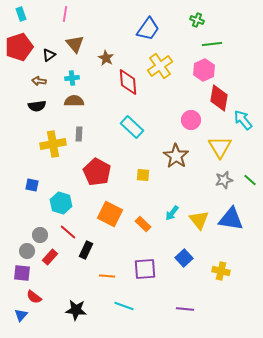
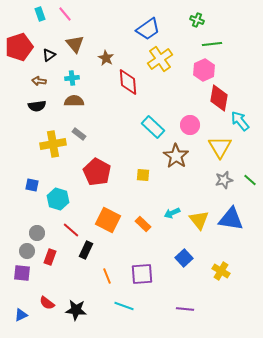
cyan rectangle at (21, 14): moved 19 px right
pink line at (65, 14): rotated 49 degrees counterclockwise
blue trapezoid at (148, 29): rotated 20 degrees clockwise
yellow cross at (160, 66): moved 7 px up
pink circle at (191, 120): moved 1 px left, 5 px down
cyan arrow at (243, 120): moved 3 px left, 1 px down
cyan rectangle at (132, 127): moved 21 px right
gray rectangle at (79, 134): rotated 56 degrees counterclockwise
cyan hexagon at (61, 203): moved 3 px left, 4 px up
cyan arrow at (172, 213): rotated 28 degrees clockwise
orange square at (110, 214): moved 2 px left, 6 px down
red line at (68, 232): moved 3 px right, 2 px up
gray circle at (40, 235): moved 3 px left, 2 px up
red rectangle at (50, 257): rotated 21 degrees counterclockwise
purple square at (145, 269): moved 3 px left, 5 px down
yellow cross at (221, 271): rotated 18 degrees clockwise
orange line at (107, 276): rotated 63 degrees clockwise
red semicircle at (34, 297): moved 13 px right, 6 px down
blue triangle at (21, 315): rotated 24 degrees clockwise
